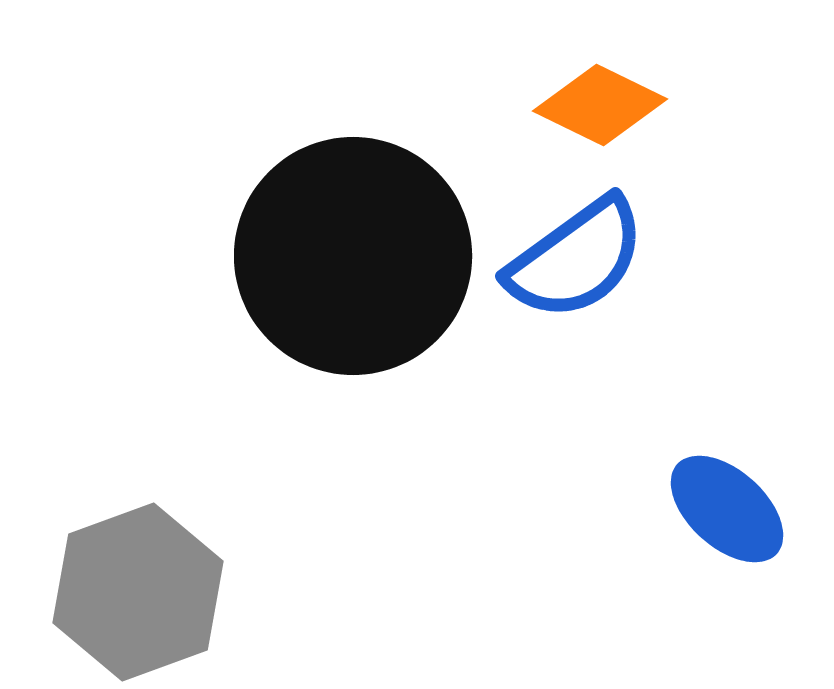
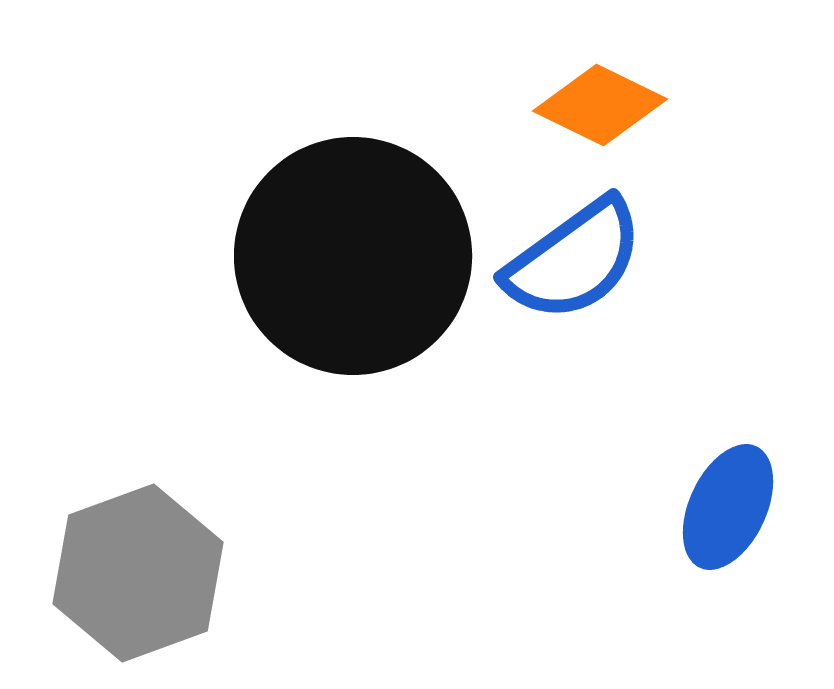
blue semicircle: moved 2 px left, 1 px down
blue ellipse: moved 1 px right, 2 px up; rotated 73 degrees clockwise
gray hexagon: moved 19 px up
